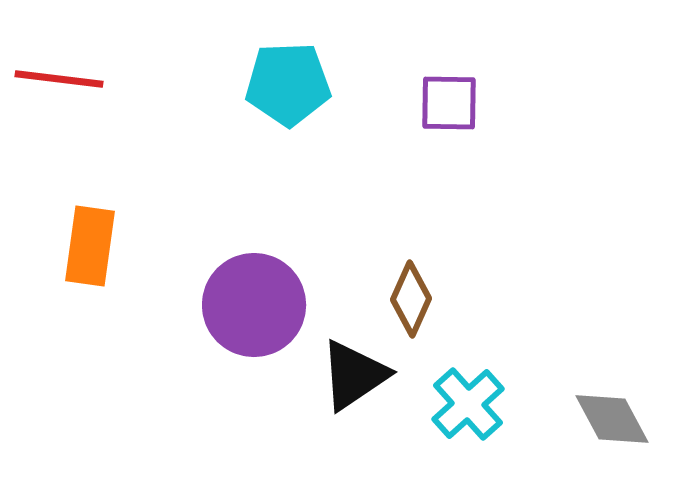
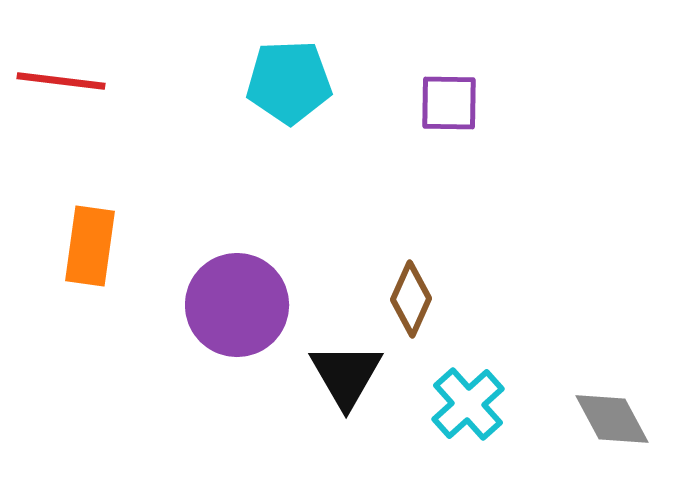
red line: moved 2 px right, 2 px down
cyan pentagon: moved 1 px right, 2 px up
purple circle: moved 17 px left
black triangle: moved 8 px left; rotated 26 degrees counterclockwise
